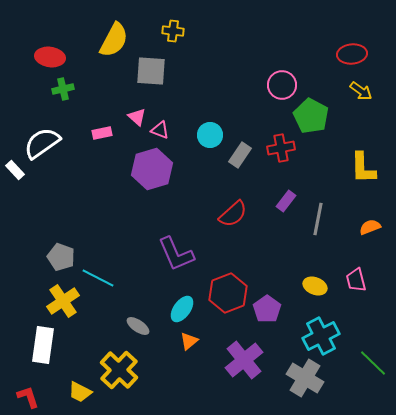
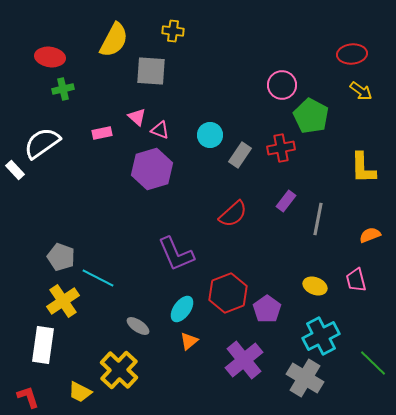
orange semicircle at (370, 227): moved 8 px down
